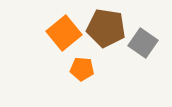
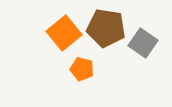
orange pentagon: rotated 10 degrees clockwise
